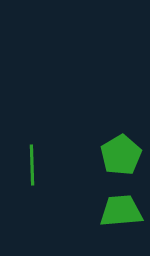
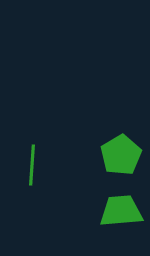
green line: rotated 6 degrees clockwise
